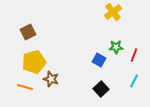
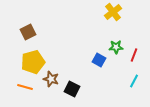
yellow pentagon: moved 1 px left
black square: moved 29 px left; rotated 21 degrees counterclockwise
